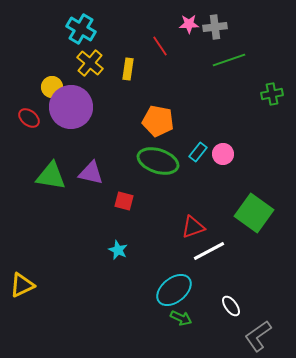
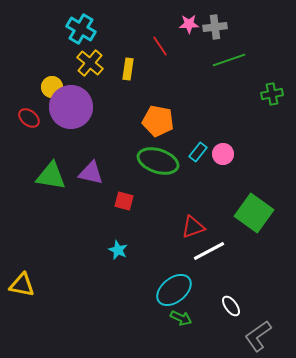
yellow triangle: rotated 36 degrees clockwise
